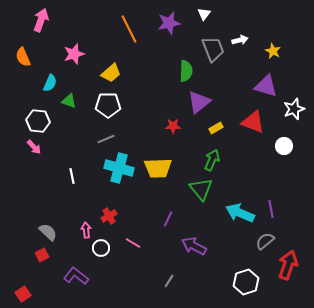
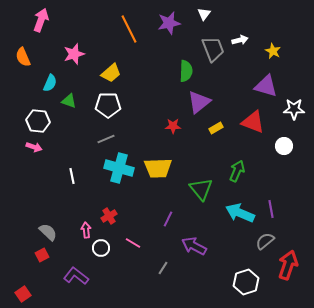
white star at (294, 109): rotated 20 degrees clockwise
pink arrow at (34, 147): rotated 28 degrees counterclockwise
green arrow at (212, 160): moved 25 px right, 11 px down
gray line at (169, 281): moved 6 px left, 13 px up
